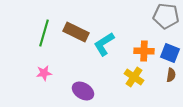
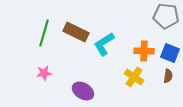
brown semicircle: moved 3 px left, 1 px down
